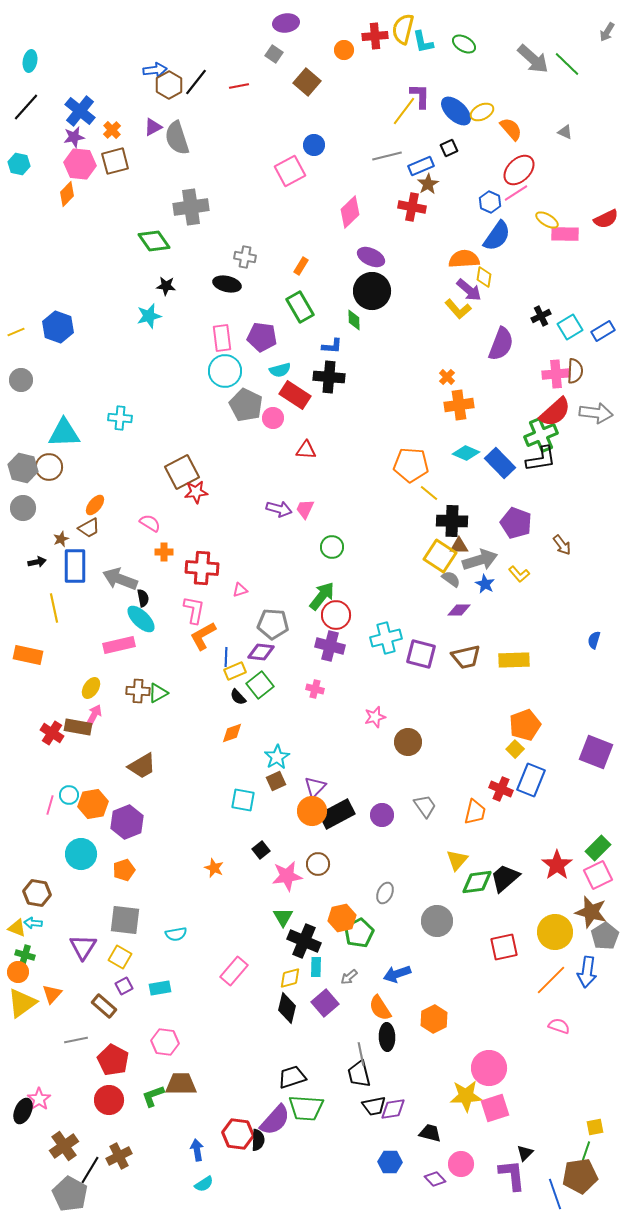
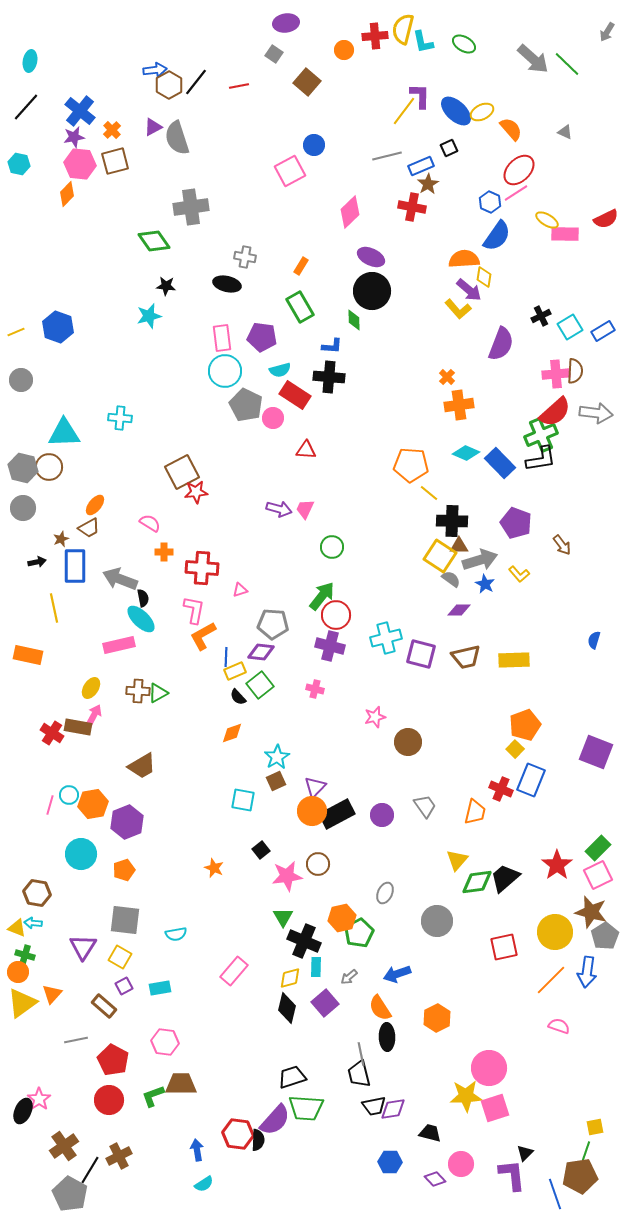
orange hexagon at (434, 1019): moved 3 px right, 1 px up
